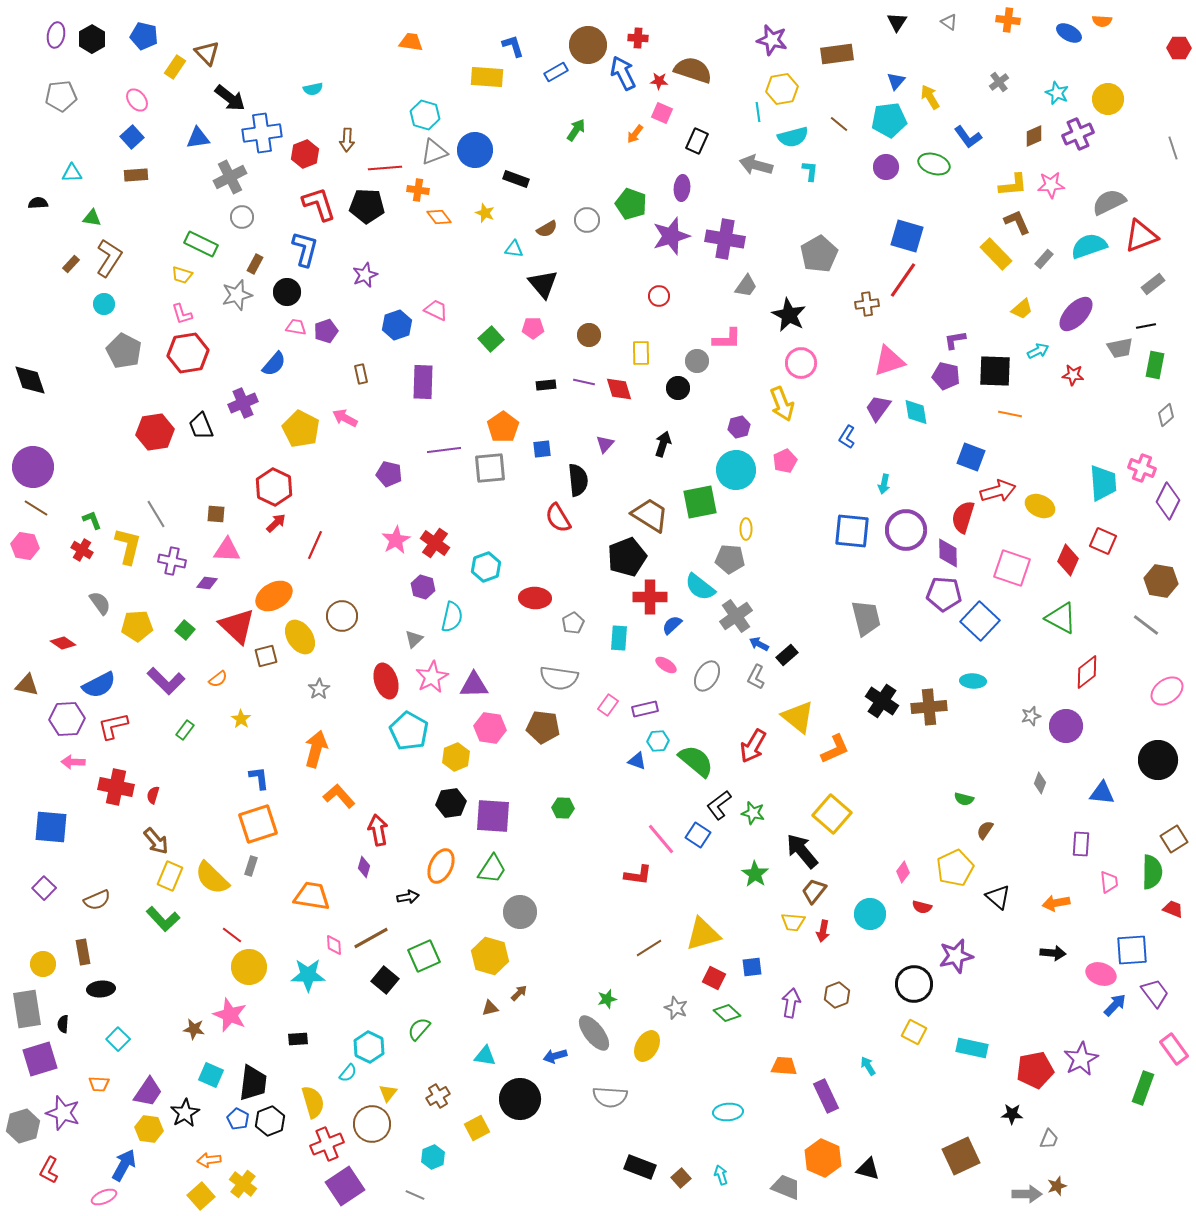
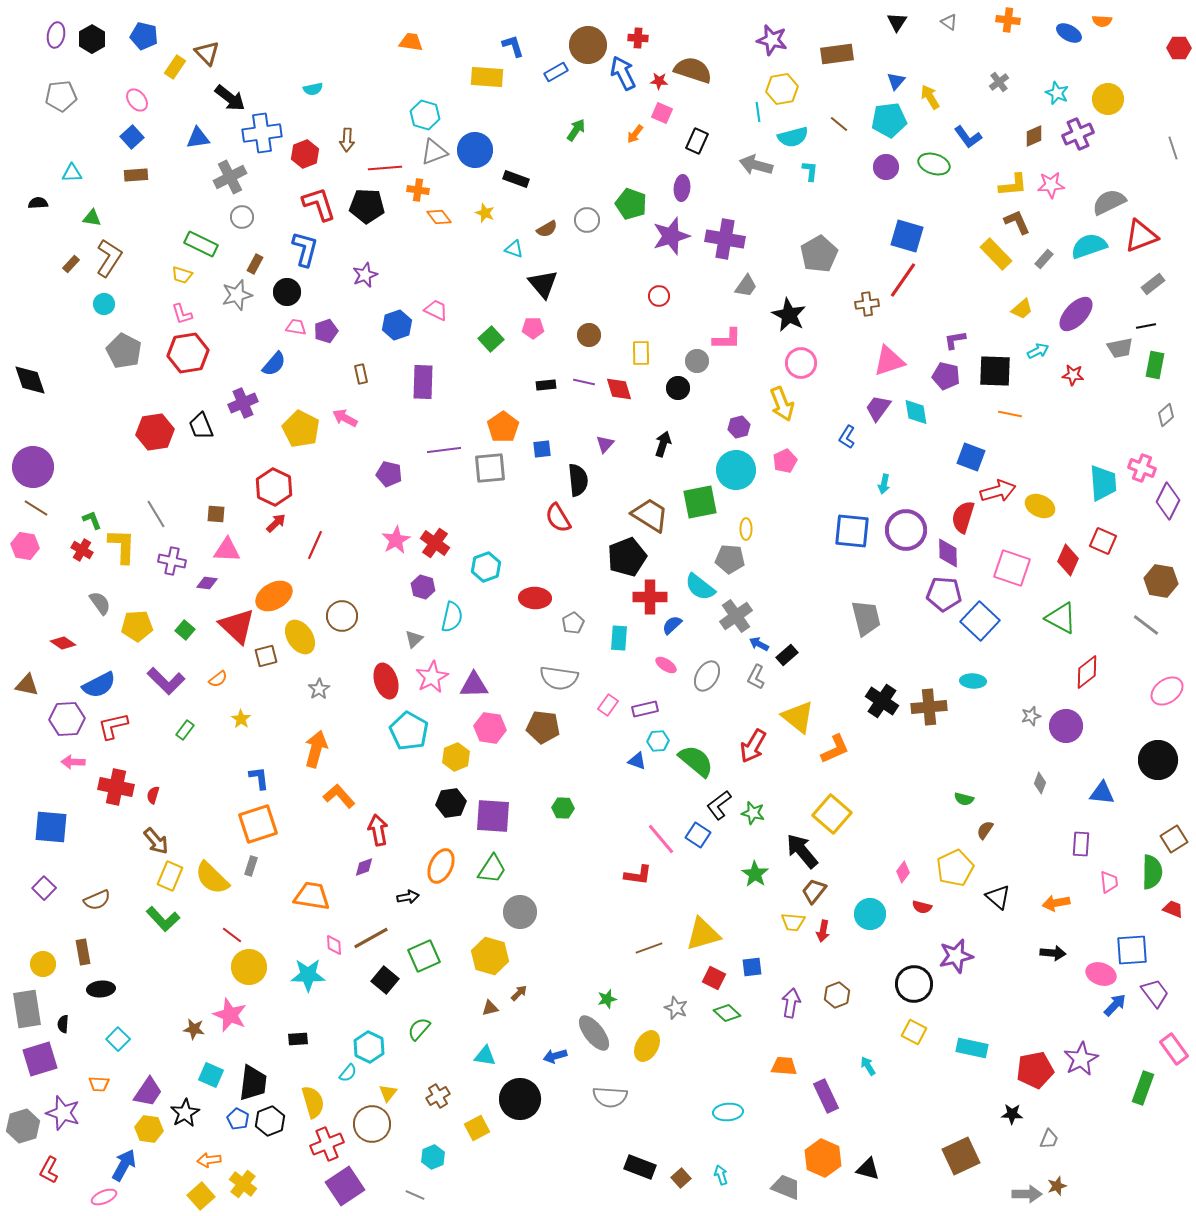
cyan triangle at (514, 249): rotated 12 degrees clockwise
yellow L-shape at (128, 546): moved 6 px left; rotated 12 degrees counterclockwise
purple diamond at (364, 867): rotated 55 degrees clockwise
brown line at (649, 948): rotated 12 degrees clockwise
